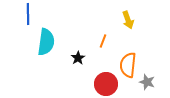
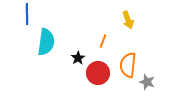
blue line: moved 1 px left
red circle: moved 8 px left, 11 px up
